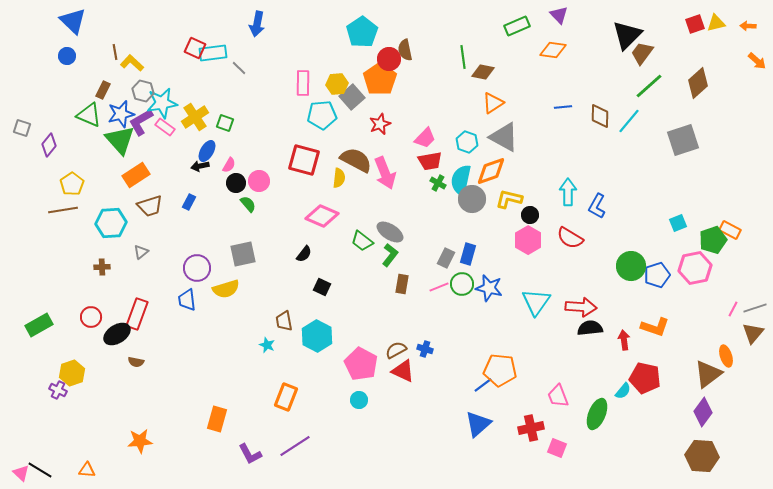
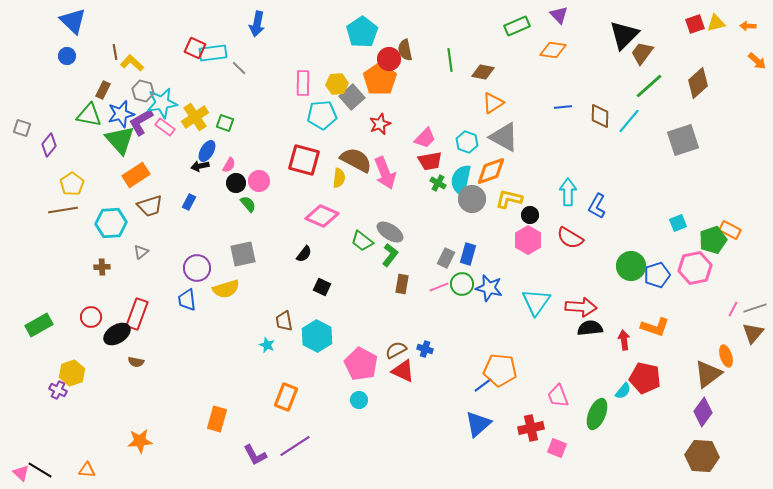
black triangle at (627, 35): moved 3 px left
green line at (463, 57): moved 13 px left, 3 px down
green triangle at (89, 115): rotated 12 degrees counterclockwise
purple L-shape at (250, 454): moved 5 px right, 1 px down
